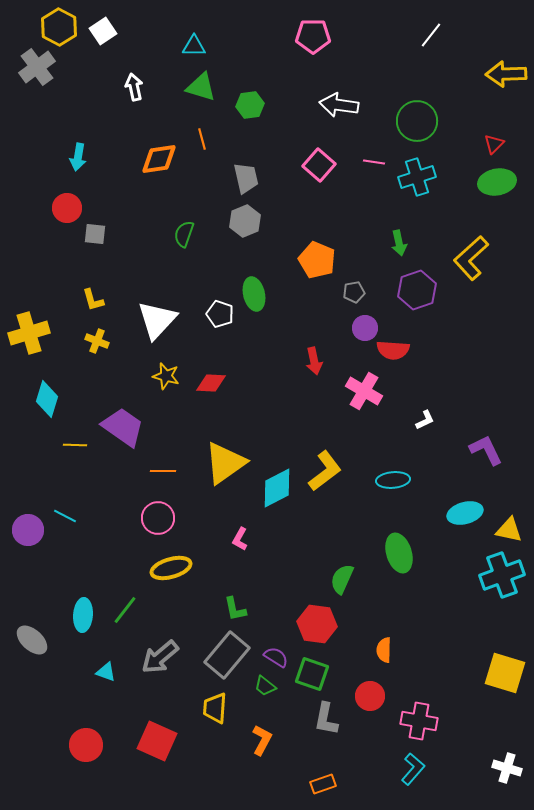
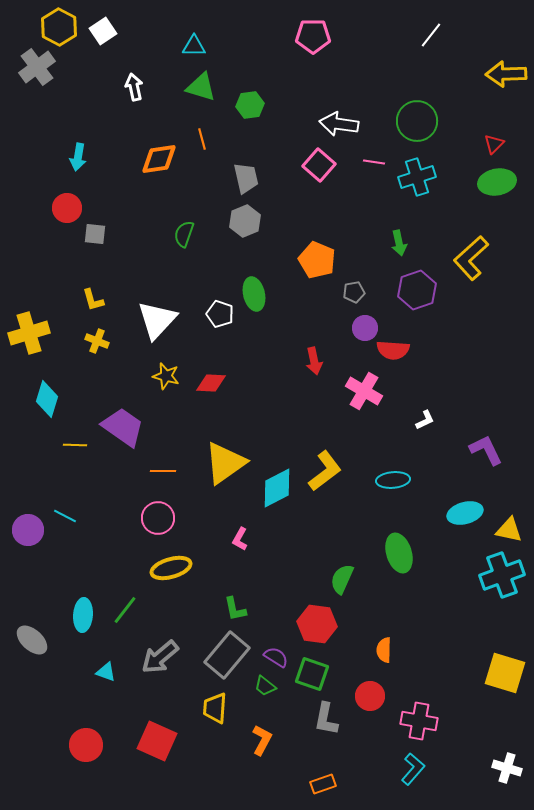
white arrow at (339, 105): moved 19 px down
